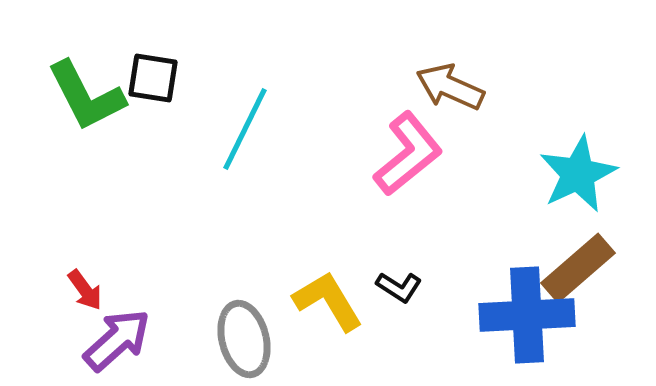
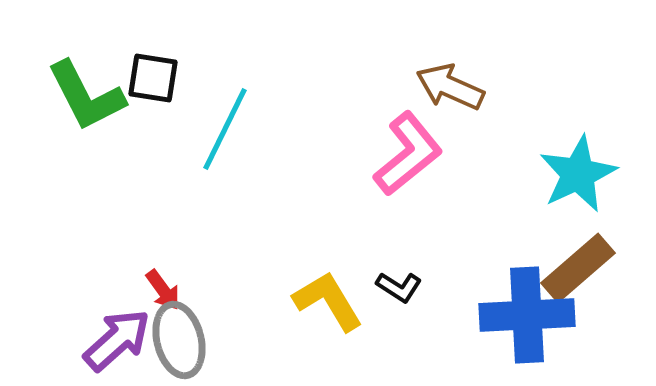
cyan line: moved 20 px left
red arrow: moved 78 px right
gray ellipse: moved 65 px left, 1 px down
